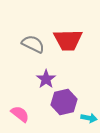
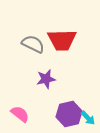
red trapezoid: moved 6 px left
purple star: rotated 24 degrees clockwise
purple hexagon: moved 5 px right, 12 px down
cyan arrow: moved 1 px left; rotated 35 degrees clockwise
